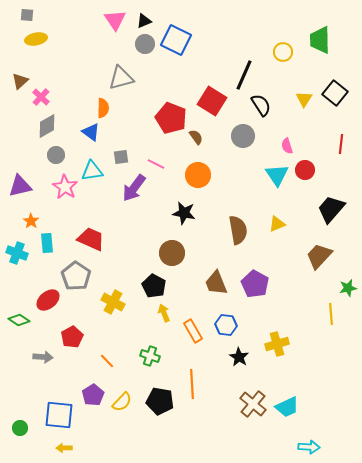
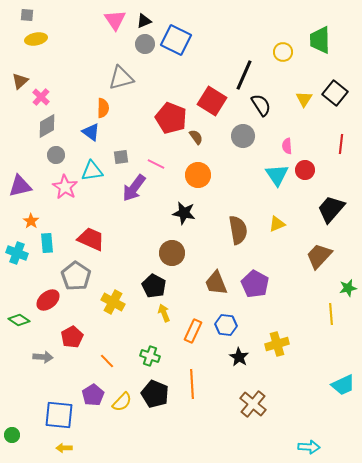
pink semicircle at (287, 146): rotated 14 degrees clockwise
orange rectangle at (193, 331): rotated 55 degrees clockwise
black pentagon at (160, 401): moved 5 px left, 7 px up; rotated 12 degrees clockwise
cyan trapezoid at (287, 407): moved 56 px right, 22 px up
green circle at (20, 428): moved 8 px left, 7 px down
